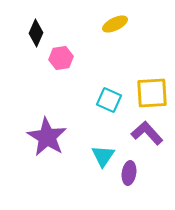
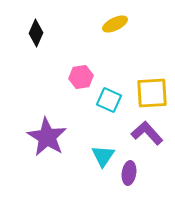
pink hexagon: moved 20 px right, 19 px down
